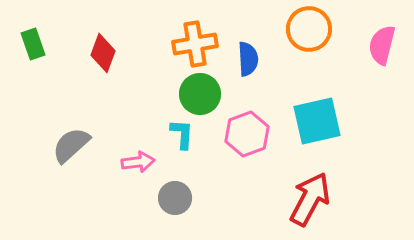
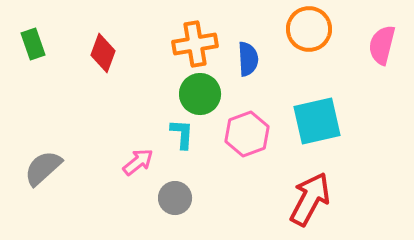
gray semicircle: moved 28 px left, 23 px down
pink arrow: rotated 32 degrees counterclockwise
